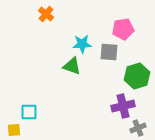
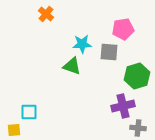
gray cross: rotated 28 degrees clockwise
